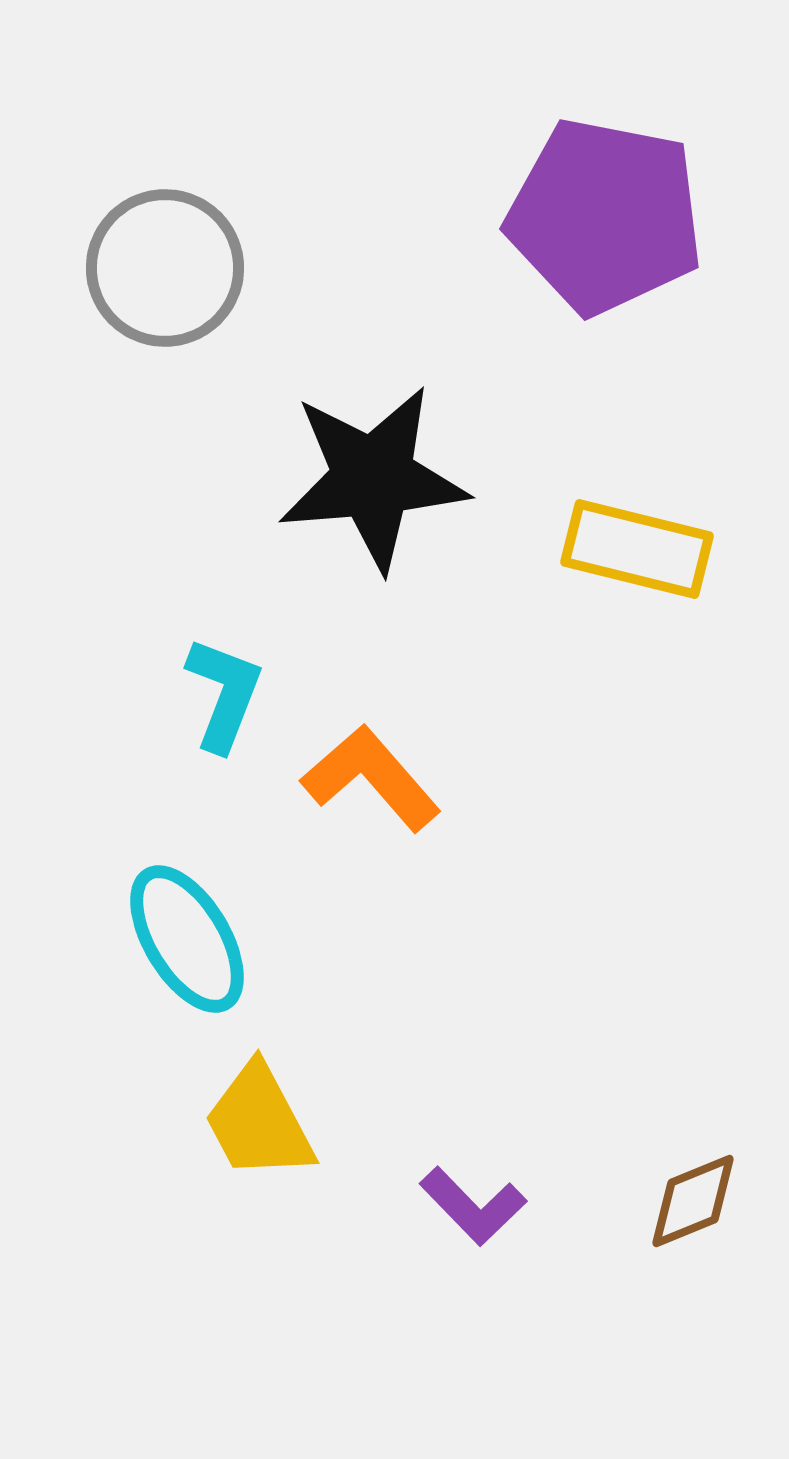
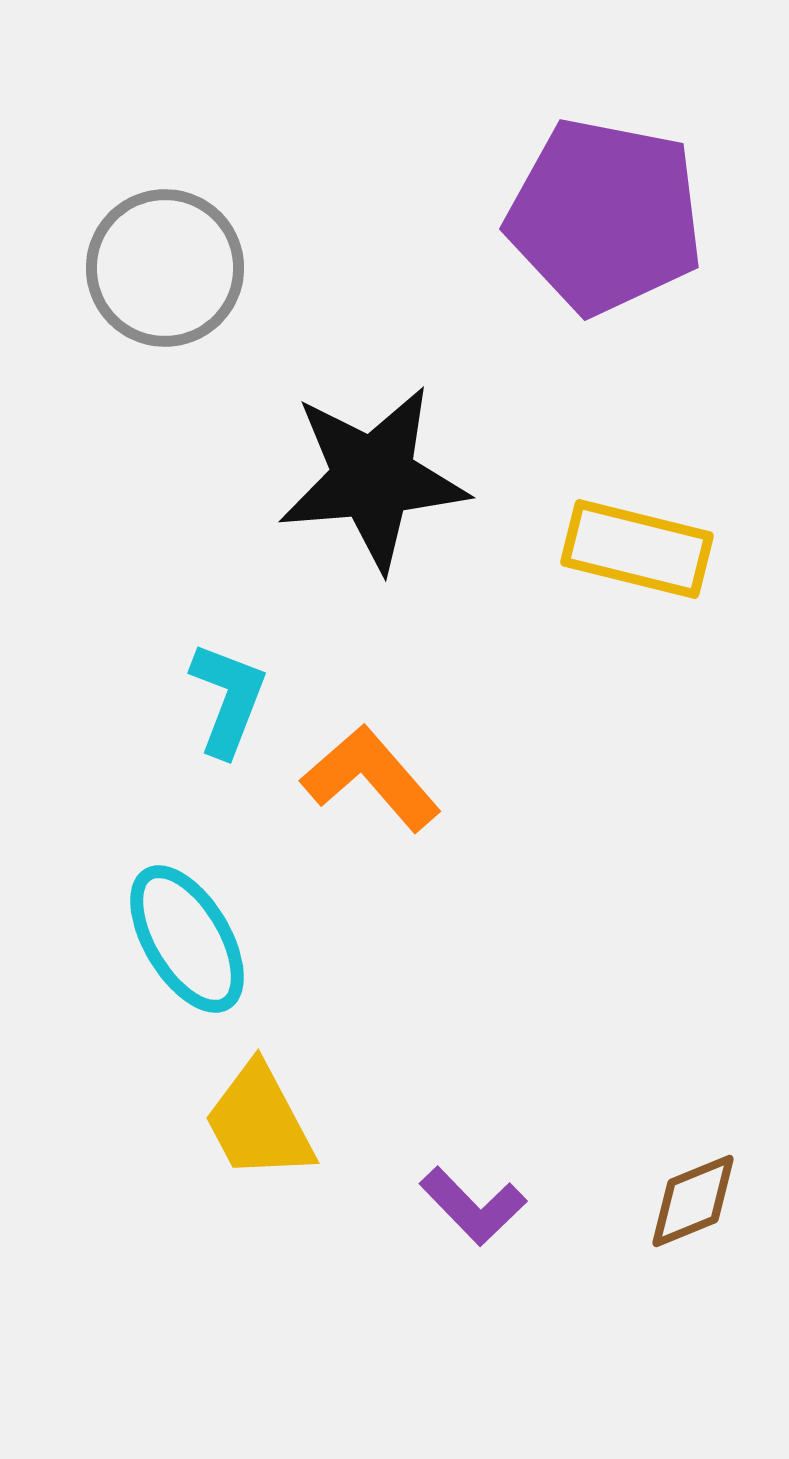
cyan L-shape: moved 4 px right, 5 px down
